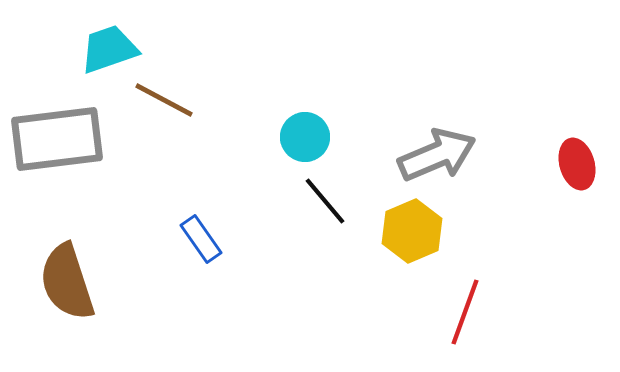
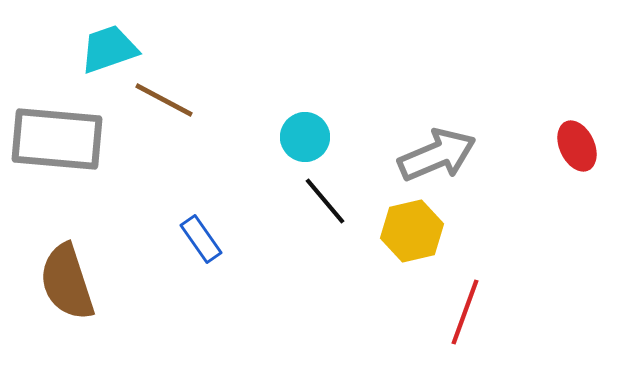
gray rectangle: rotated 12 degrees clockwise
red ellipse: moved 18 px up; rotated 9 degrees counterclockwise
yellow hexagon: rotated 10 degrees clockwise
